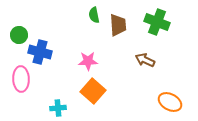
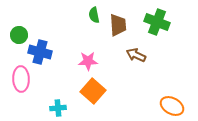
brown arrow: moved 9 px left, 5 px up
orange ellipse: moved 2 px right, 4 px down
